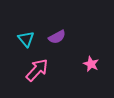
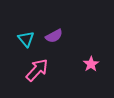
purple semicircle: moved 3 px left, 1 px up
pink star: rotated 14 degrees clockwise
